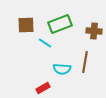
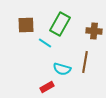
green rectangle: rotated 40 degrees counterclockwise
cyan semicircle: rotated 12 degrees clockwise
red rectangle: moved 4 px right, 1 px up
